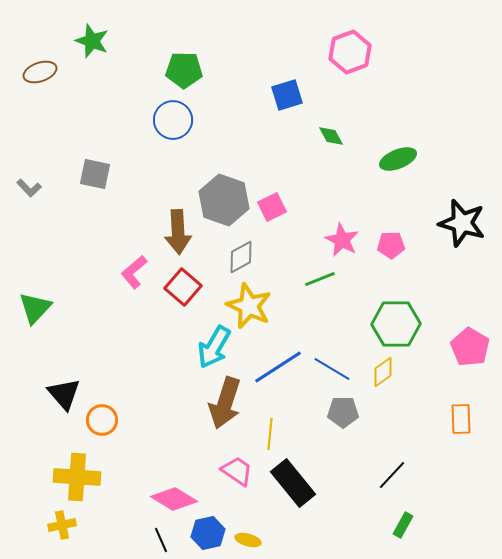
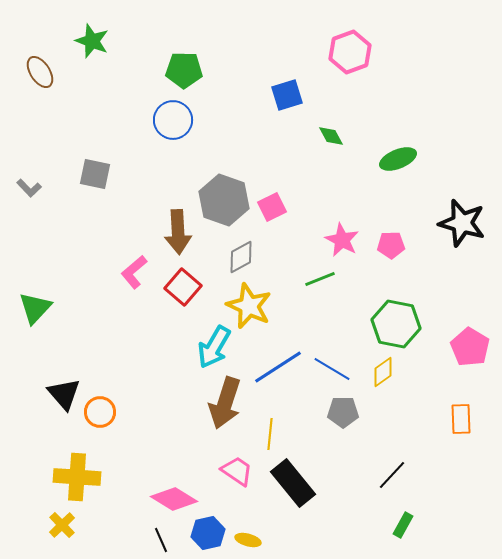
brown ellipse at (40, 72): rotated 76 degrees clockwise
green hexagon at (396, 324): rotated 12 degrees clockwise
orange circle at (102, 420): moved 2 px left, 8 px up
yellow cross at (62, 525): rotated 32 degrees counterclockwise
